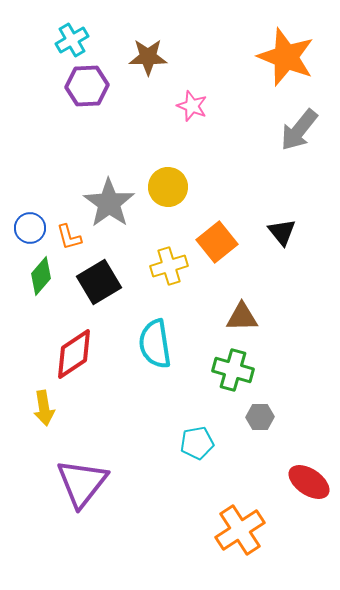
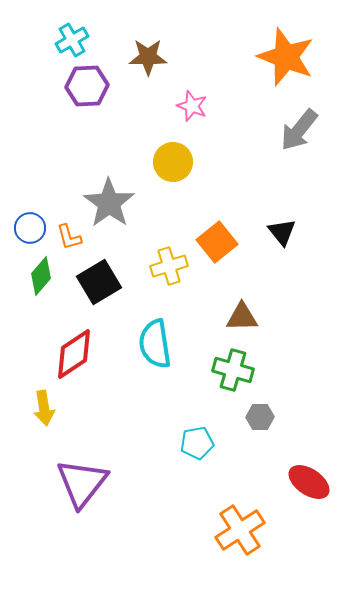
yellow circle: moved 5 px right, 25 px up
